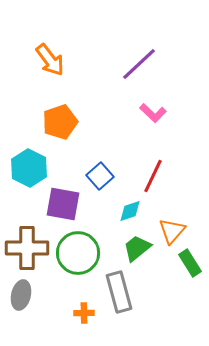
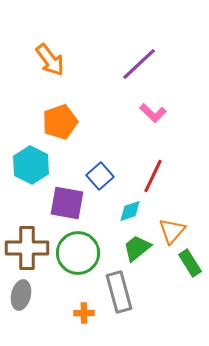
cyan hexagon: moved 2 px right, 3 px up
purple square: moved 4 px right, 1 px up
